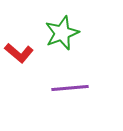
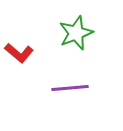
green star: moved 14 px right
